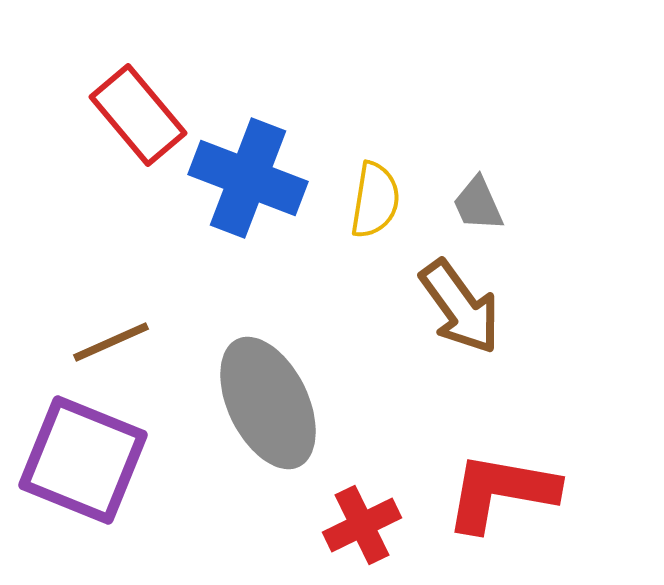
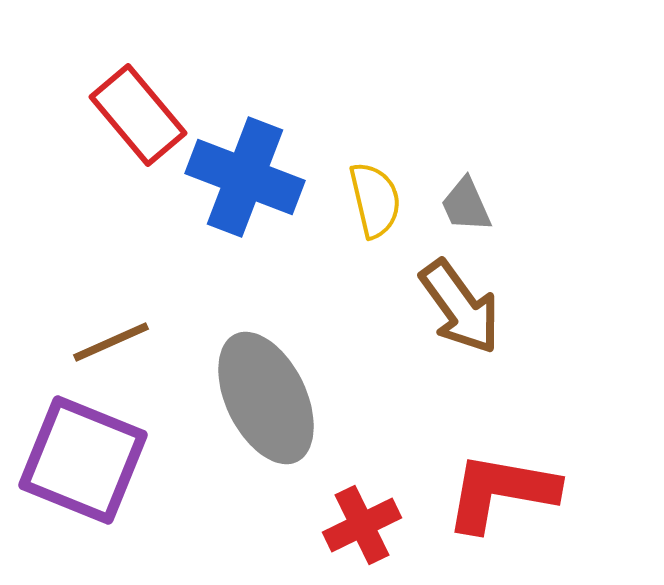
blue cross: moved 3 px left, 1 px up
yellow semicircle: rotated 22 degrees counterclockwise
gray trapezoid: moved 12 px left, 1 px down
gray ellipse: moved 2 px left, 5 px up
